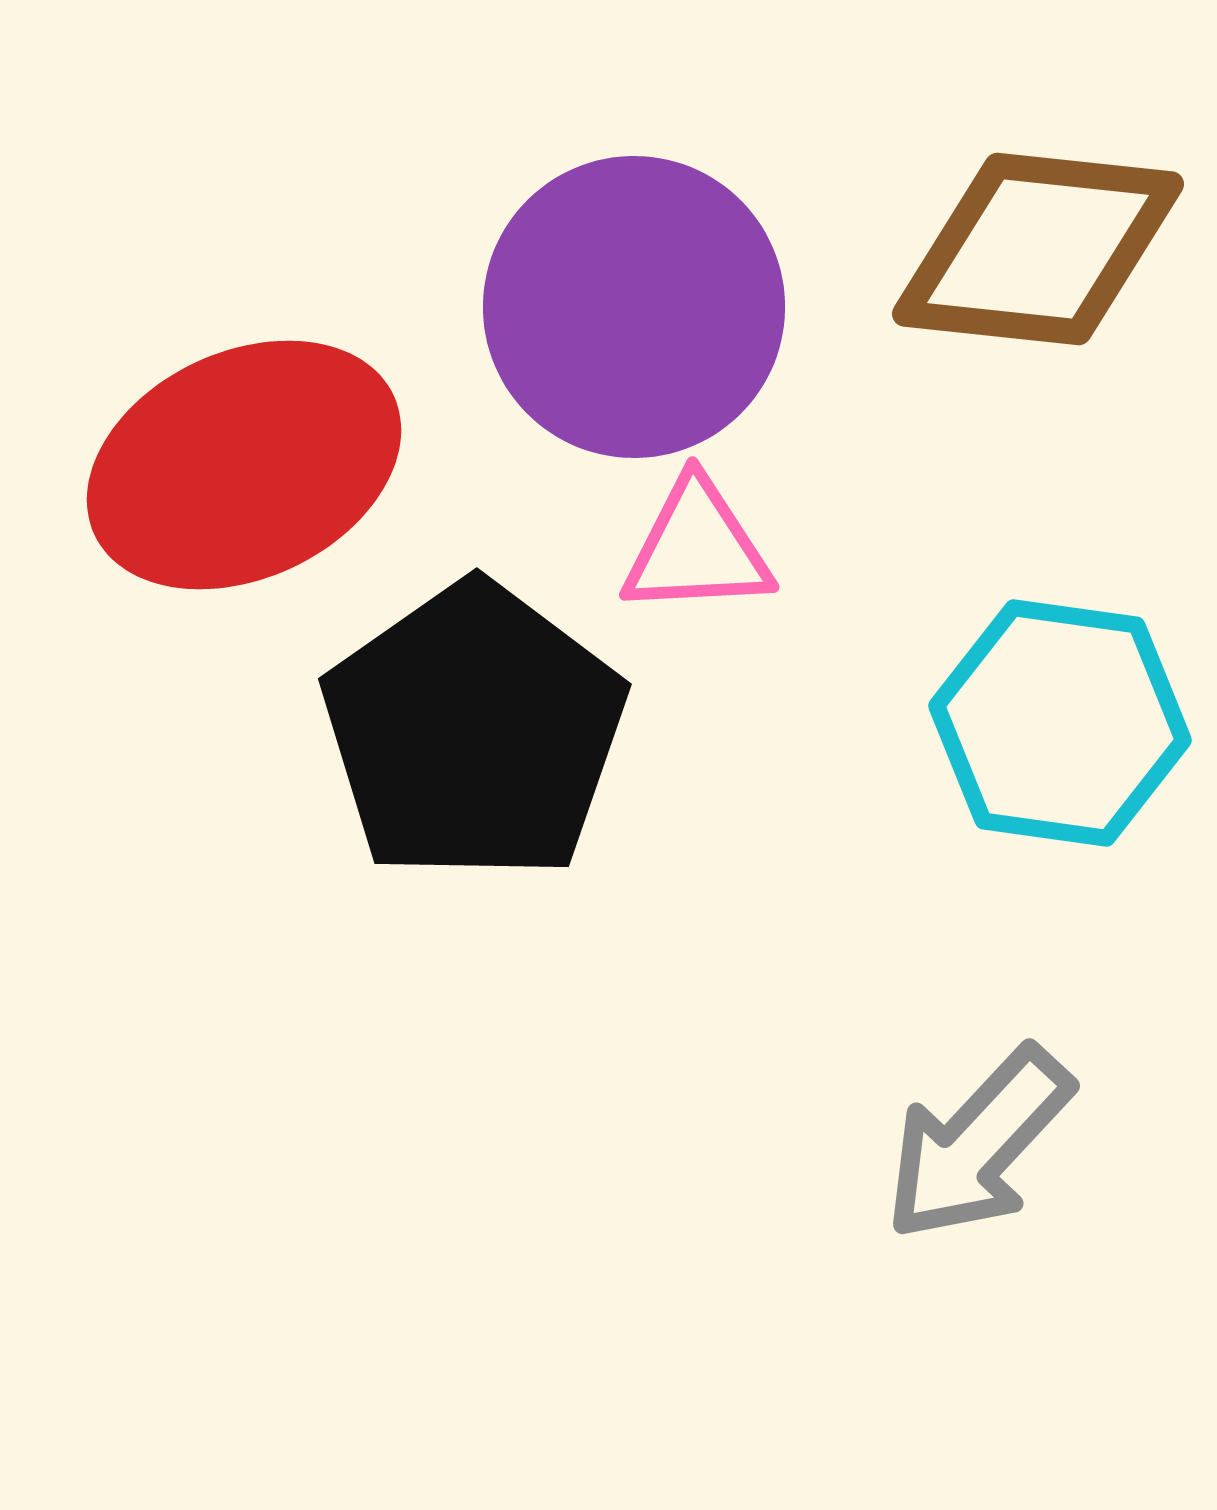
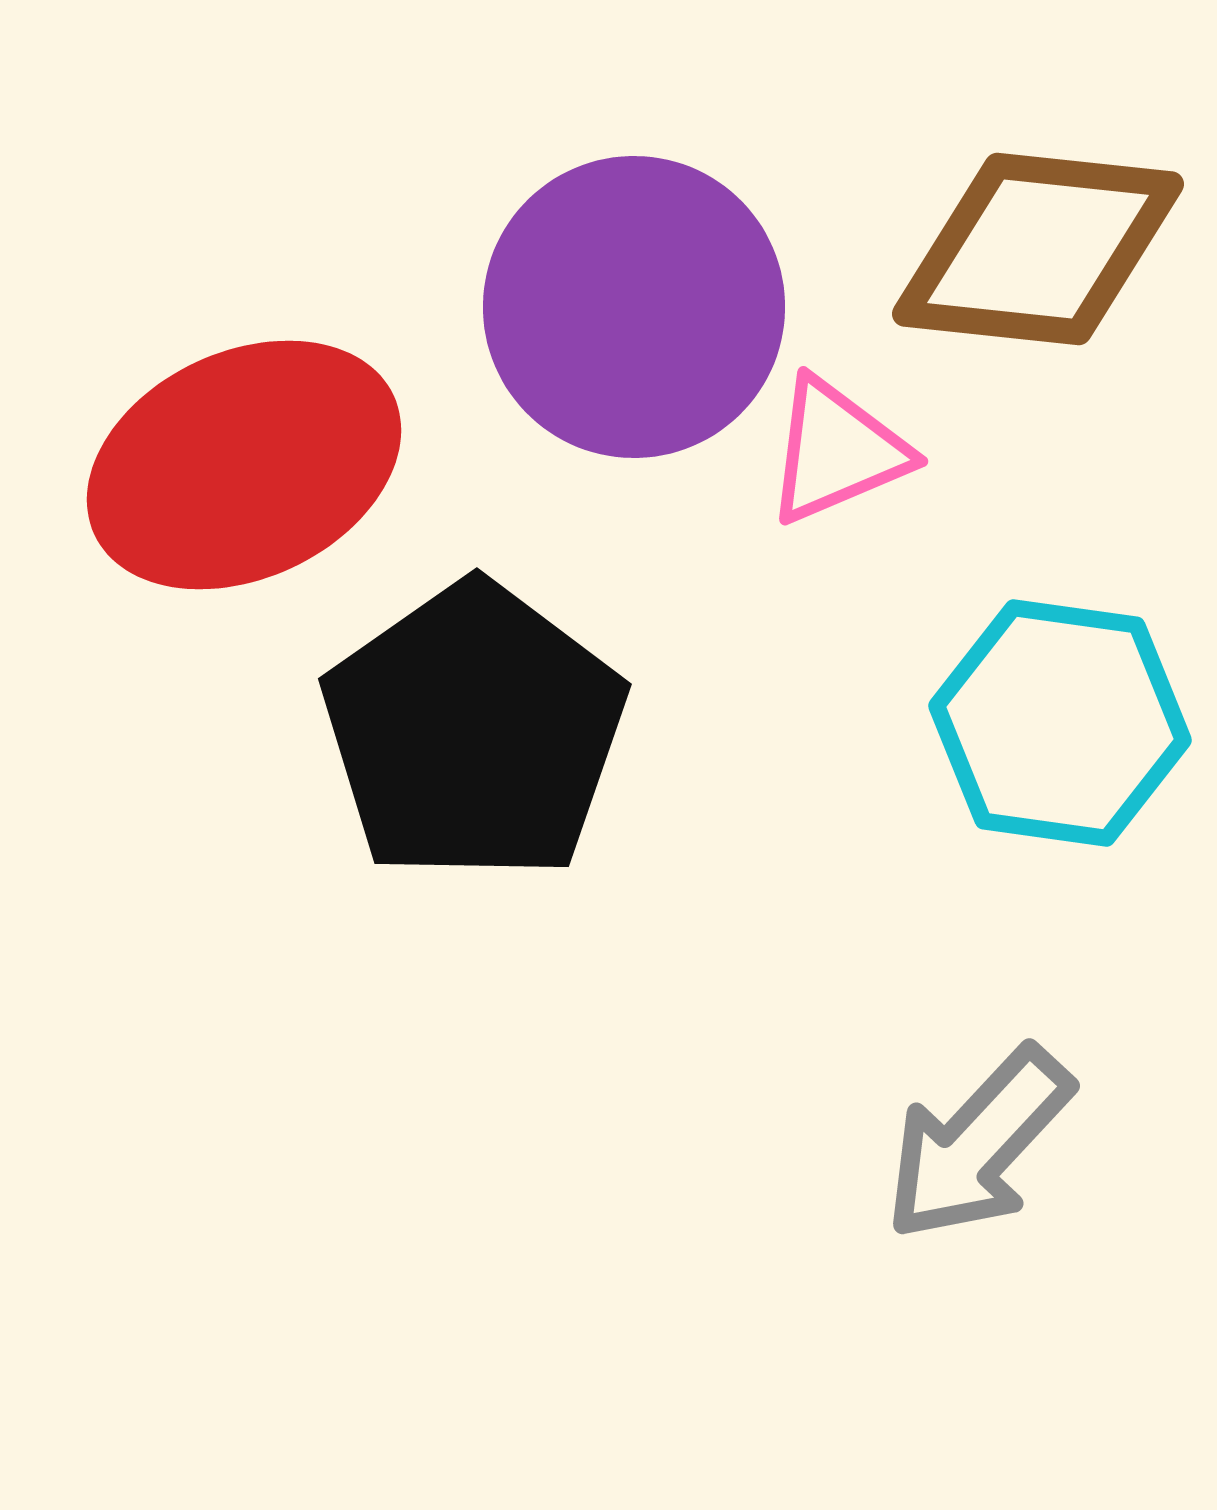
pink triangle: moved 140 px right, 97 px up; rotated 20 degrees counterclockwise
